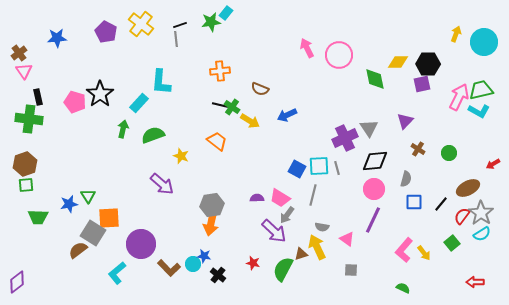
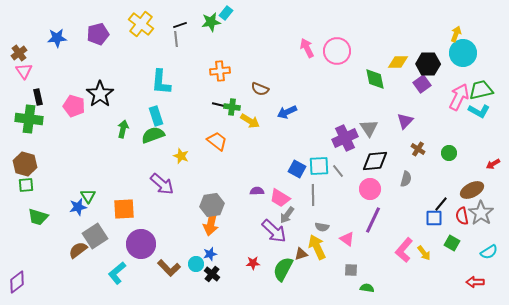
purple pentagon at (106, 32): moved 8 px left, 2 px down; rotated 30 degrees clockwise
cyan circle at (484, 42): moved 21 px left, 11 px down
pink circle at (339, 55): moved 2 px left, 4 px up
purple square at (422, 84): rotated 24 degrees counterclockwise
pink pentagon at (75, 102): moved 1 px left, 4 px down
cyan rectangle at (139, 103): moved 17 px right, 13 px down; rotated 60 degrees counterclockwise
green cross at (232, 107): rotated 28 degrees counterclockwise
blue arrow at (287, 115): moved 3 px up
brown hexagon at (25, 164): rotated 25 degrees counterclockwise
gray line at (337, 168): moved 1 px right, 3 px down; rotated 24 degrees counterclockwise
brown ellipse at (468, 188): moved 4 px right, 2 px down
pink circle at (374, 189): moved 4 px left
gray line at (313, 195): rotated 15 degrees counterclockwise
purple semicircle at (257, 198): moved 7 px up
blue square at (414, 202): moved 20 px right, 16 px down
blue star at (69, 204): moved 9 px right, 3 px down
red semicircle at (462, 216): rotated 48 degrees counterclockwise
green trapezoid at (38, 217): rotated 15 degrees clockwise
orange square at (109, 218): moved 15 px right, 9 px up
gray square at (93, 233): moved 2 px right, 3 px down; rotated 25 degrees clockwise
cyan semicircle at (482, 234): moved 7 px right, 18 px down
green square at (452, 243): rotated 21 degrees counterclockwise
blue star at (204, 256): moved 6 px right, 2 px up; rotated 24 degrees counterclockwise
red star at (253, 263): rotated 16 degrees counterclockwise
cyan circle at (193, 264): moved 3 px right
black cross at (218, 275): moved 6 px left, 1 px up
green semicircle at (403, 288): moved 36 px left; rotated 16 degrees counterclockwise
